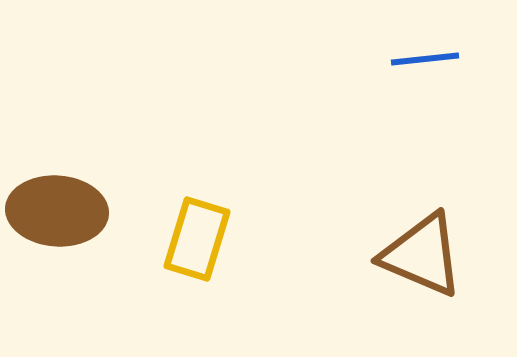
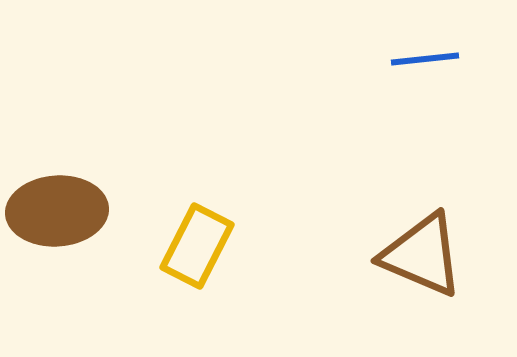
brown ellipse: rotated 8 degrees counterclockwise
yellow rectangle: moved 7 px down; rotated 10 degrees clockwise
